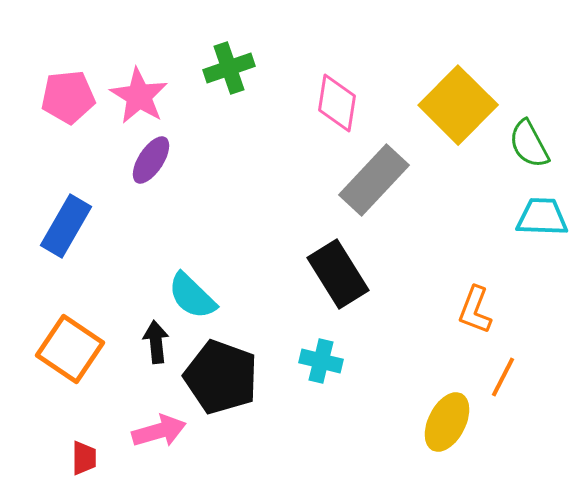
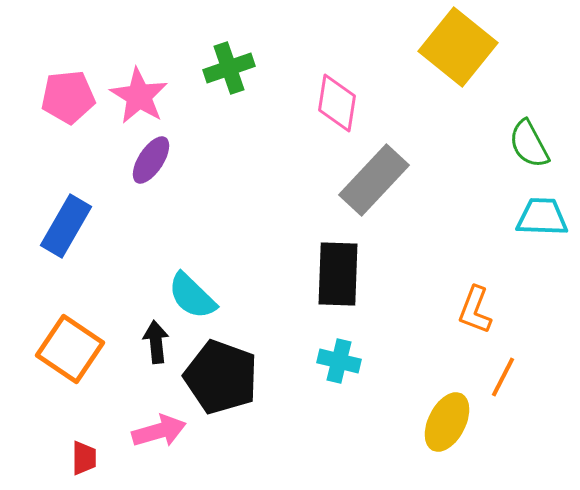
yellow square: moved 58 px up; rotated 6 degrees counterclockwise
black rectangle: rotated 34 degrees clockwise
cyan cross: moved 18 px right
